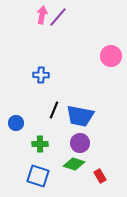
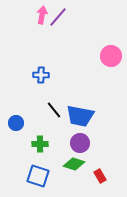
black line: rotated 60 degrees counterclockwise
